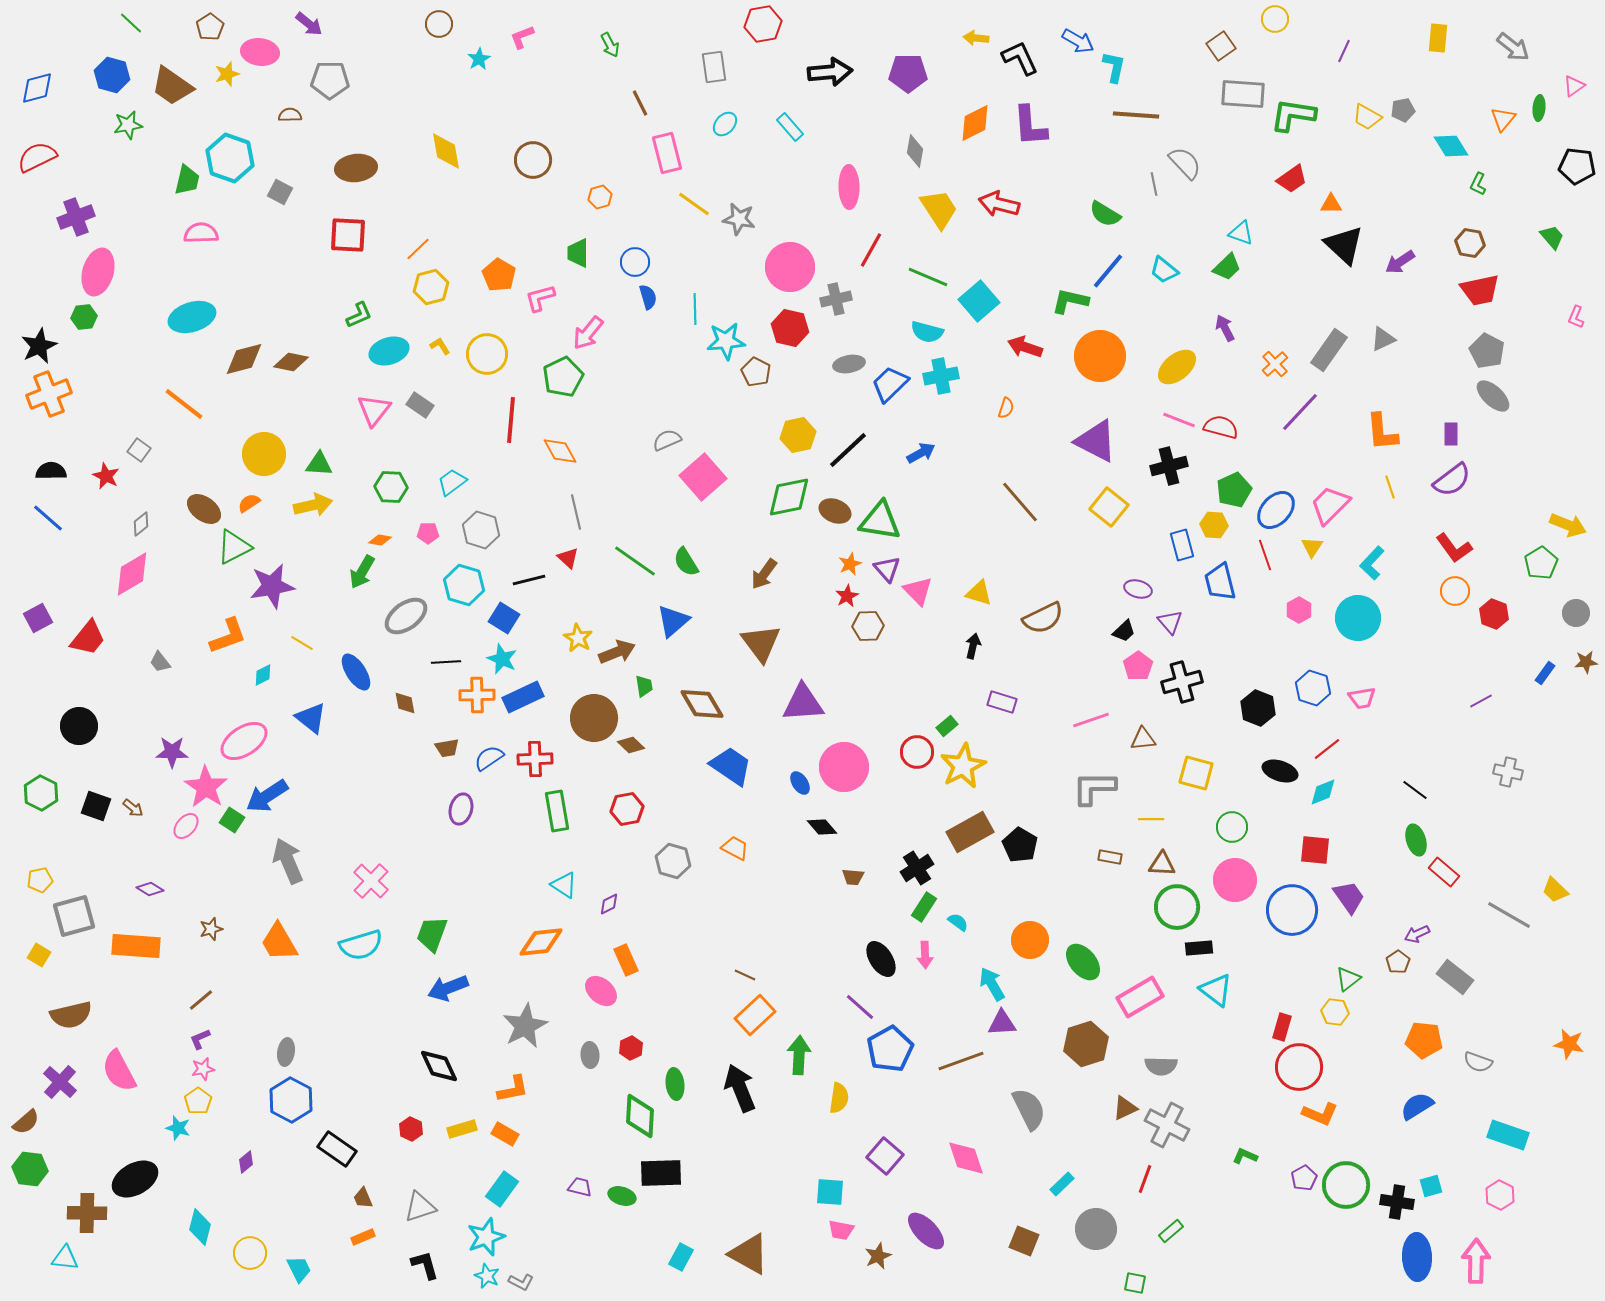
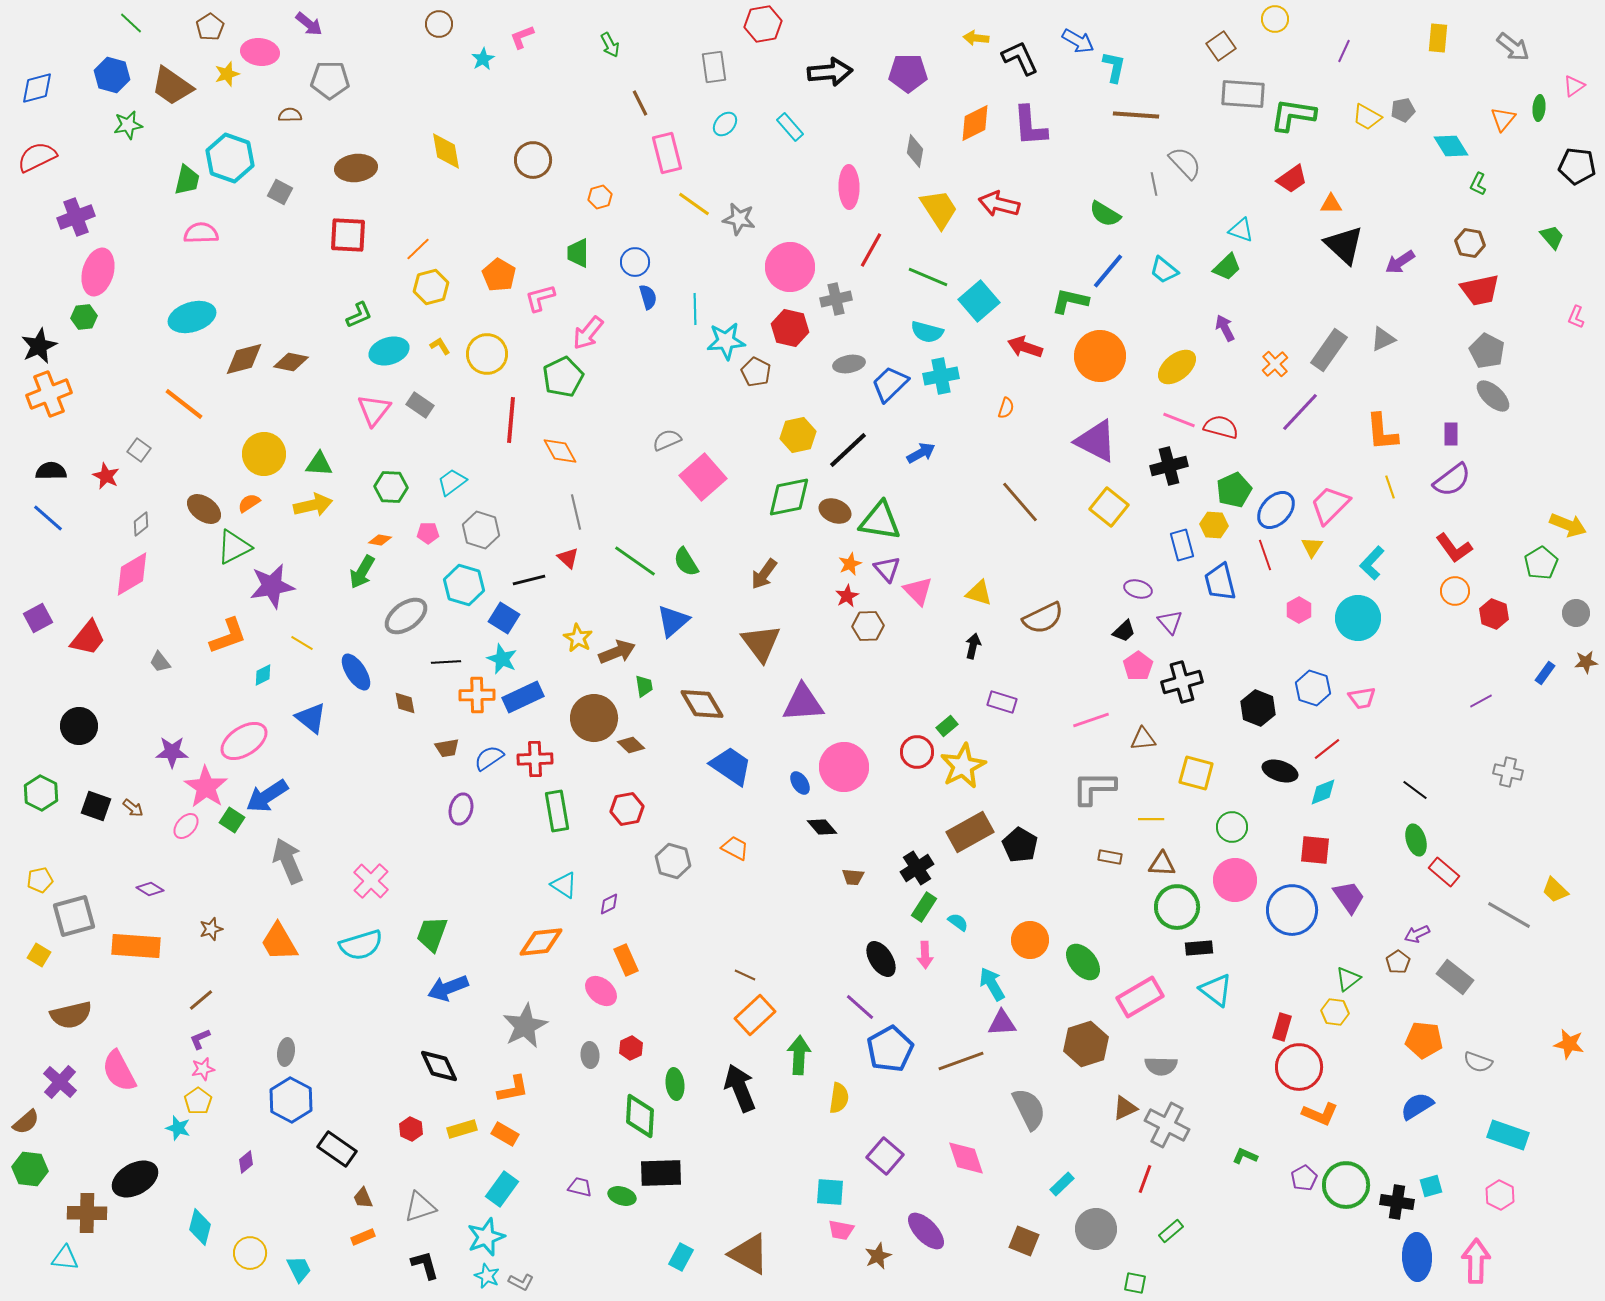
cyan star at (479, 59): moved 4 px right
cyan triangle at (1241, 233): moved 3 px up
